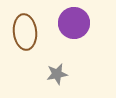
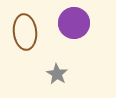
gray star: rotated 30 degrees counterclockwise
